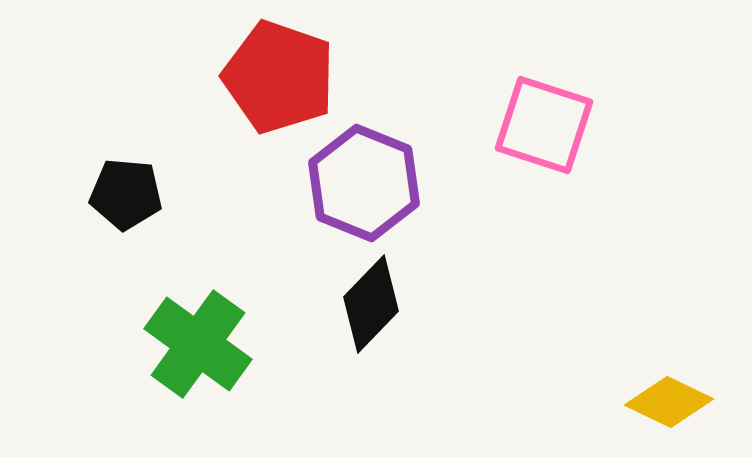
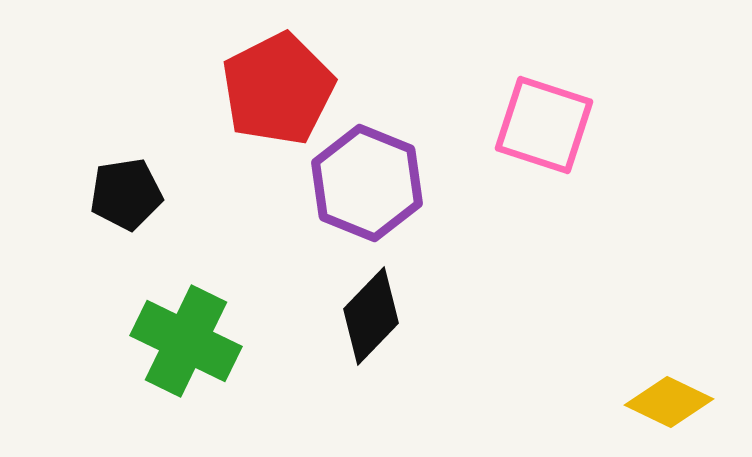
red pentagon: moved 1 px left, 12 px down; rotated 26 degrees clockwise
purple hexagon: moved 3 px right
black pentagon: rotated 14 degrees counterclockwise
black diamond: moved 12 px down
green cross: moved 12 px left, 3 px up; rotated 10 degrees counterclockwise
